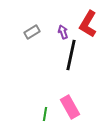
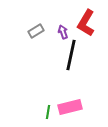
red L-shape: moved 2 px left, 1 px up
gray rectangle: moved 4 px right, 1 px up
pink rectangle: rotated 75 degrees counterclockwise
green line: moved 3 px right, 2 px up
